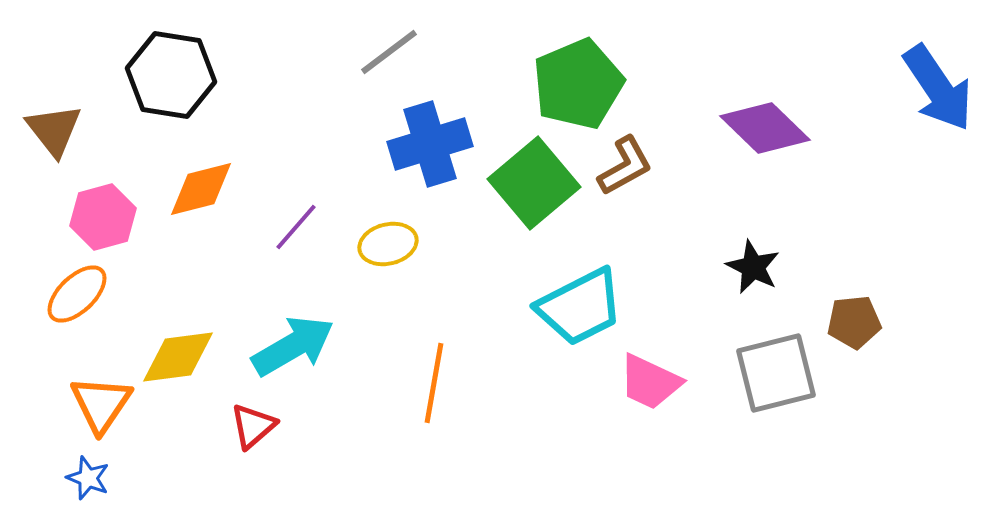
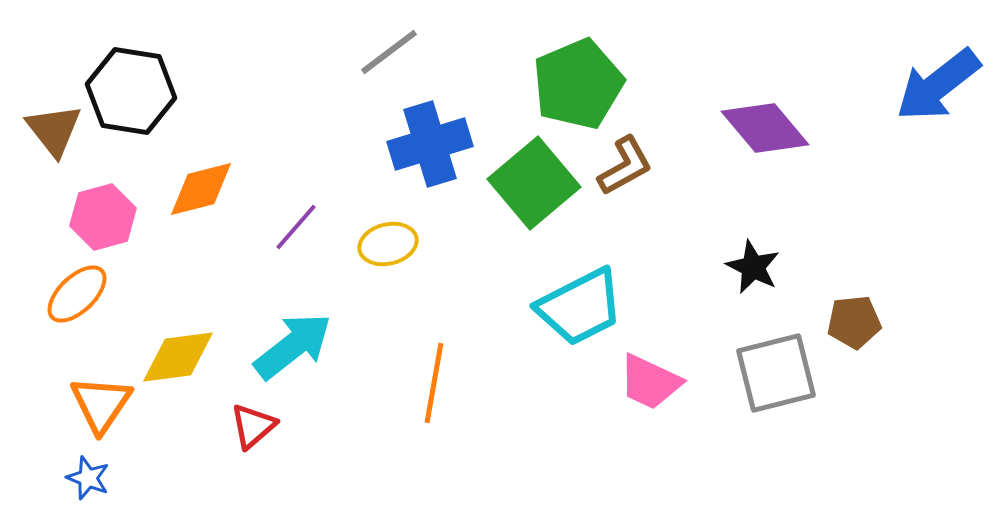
black hexagon: moved 40 px left, 16 px down
blue arrow: moved 3 px up; rotated 86 degrees clockwise
purple diamond: rotated 6 degrees clockwise
cyan arrow: rotated 8 degrees counterclockwise
